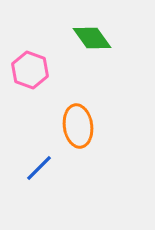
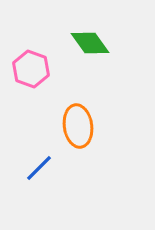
green diamond: moved 2 px left, 5 px down
pink hexagon: moved 1 px right, 1 px up
